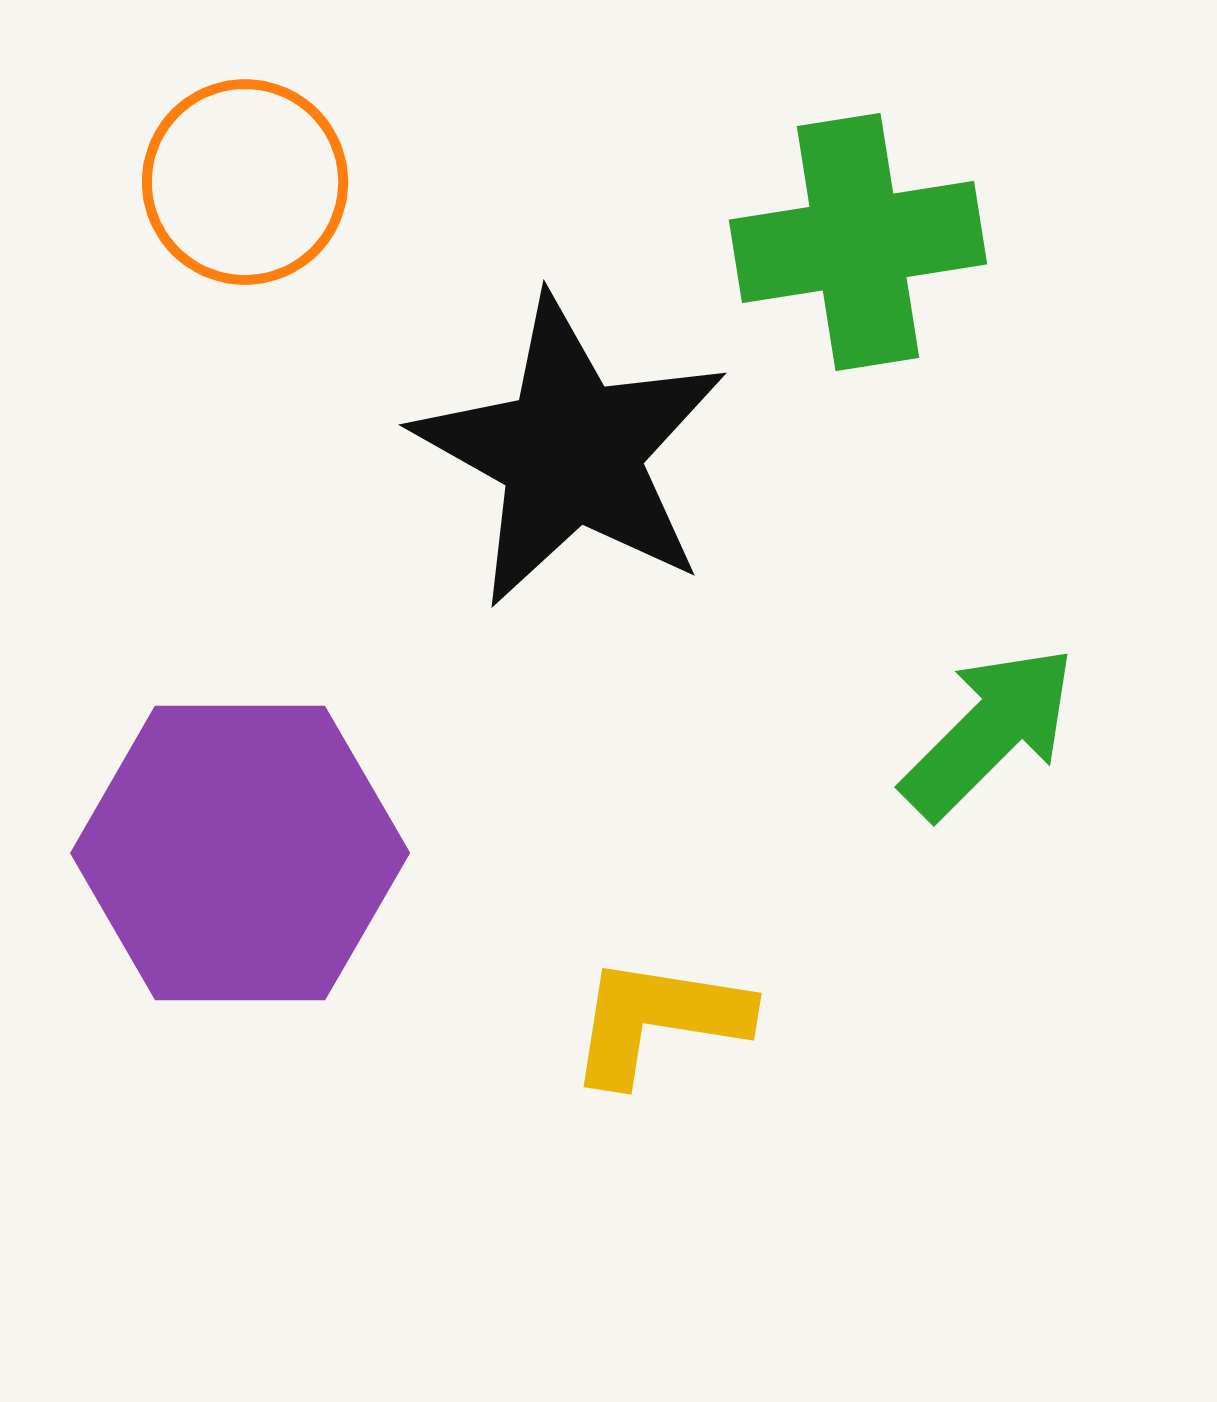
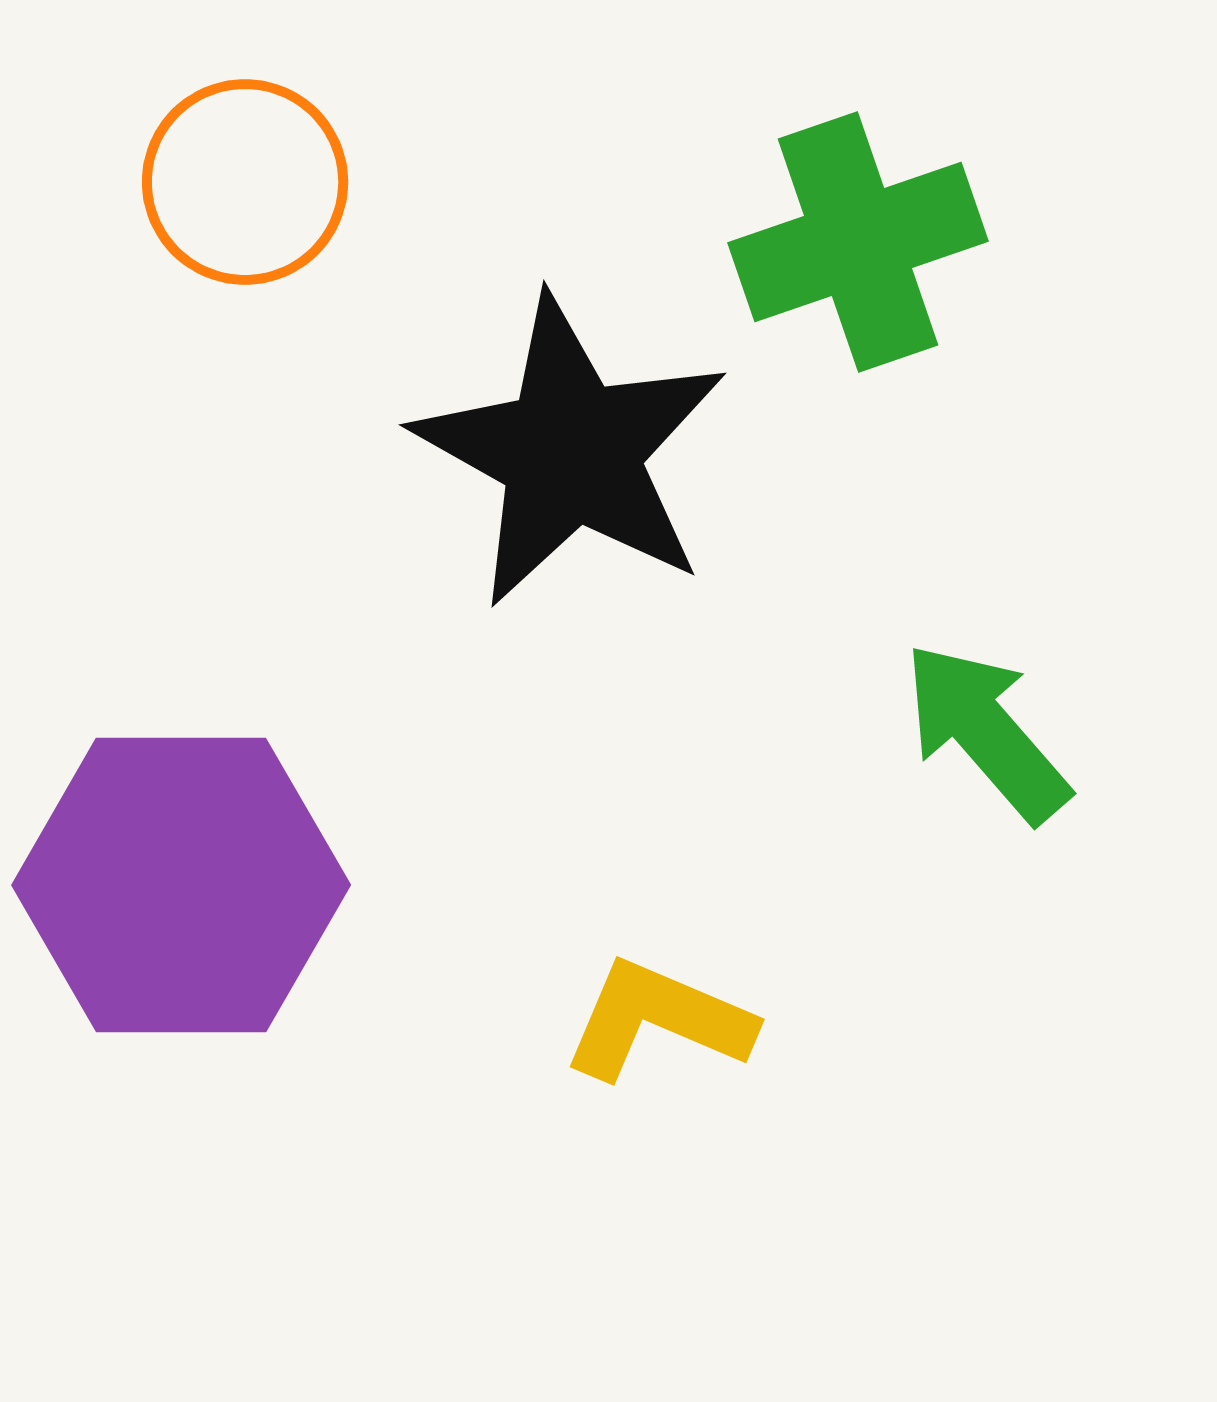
green cross: rotated 10 degrees counterclockwise
green arrow: moved 3 px left; rotated 86 degrees counterclockwise
purple hexagon: moved 59 px left, 32 px down
yellow L-shape: rotated 14 degrees clockwise
